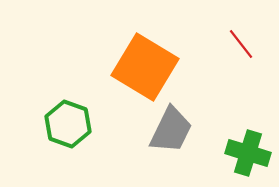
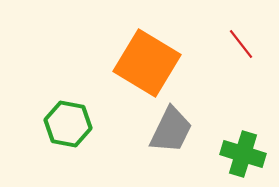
orange square: moved 2 px right, 4 px up
green hexagon: rotated 9 degrees counterclockwise
green cross: moved 5 px left, 1 px down
